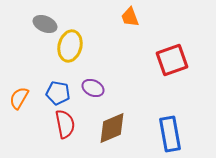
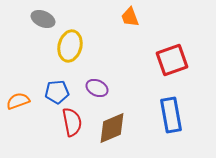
gray ellipse: moved 2 px left, 5 px up
purple ellipse: moved 4 px right
blue pentagon: moved 1 px left, 1 px up; rotated 15 degrees counterclockwise
orange semicircle: moved 1 px left, 3 px down; rotated 40 degrees clockwise
red semicircle: moved 7 px right, 2 px up
blue rectangle: moved 1 px right, 19 px up
